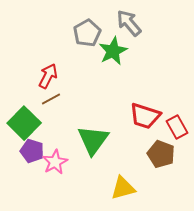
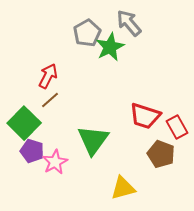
green star: moved 3 px left, 4 px up
brown line: moved 1 px left, 1 px down; rotated 12 degrees counterclockwise
